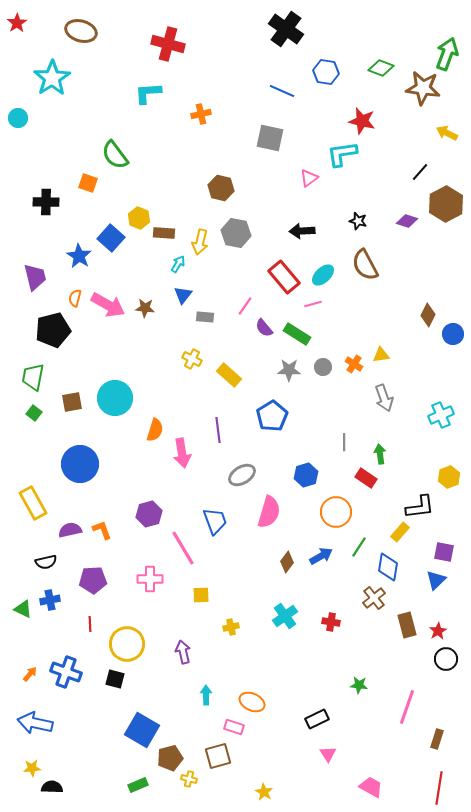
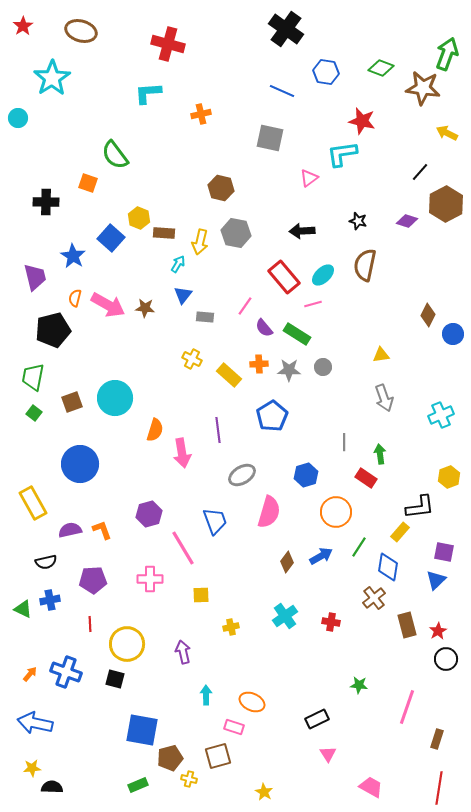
red star at (17, 23): moved 6 px right, 3 px down
blue star at (79, 256): moved 6 px left
brown semicircle at (365, 265): rotated 40 degrees clockwise
orange cross at (354, 364): moved 95 px left; rotated 36 degrees counterclockwise
brown square at (72, 402): rotated 10 degrees counterclockwise
blue square at (142, 730): rotated 20 degrees counterclockwise
